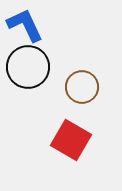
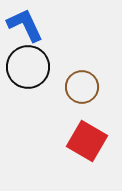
red square: moved 16 px right, 1 px down
